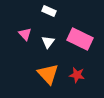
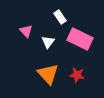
white rectangle: moved 11 px right, 6 px down; rotated 32 degrees clockwise
pink triangle: moved 1 px right, 3 px up
